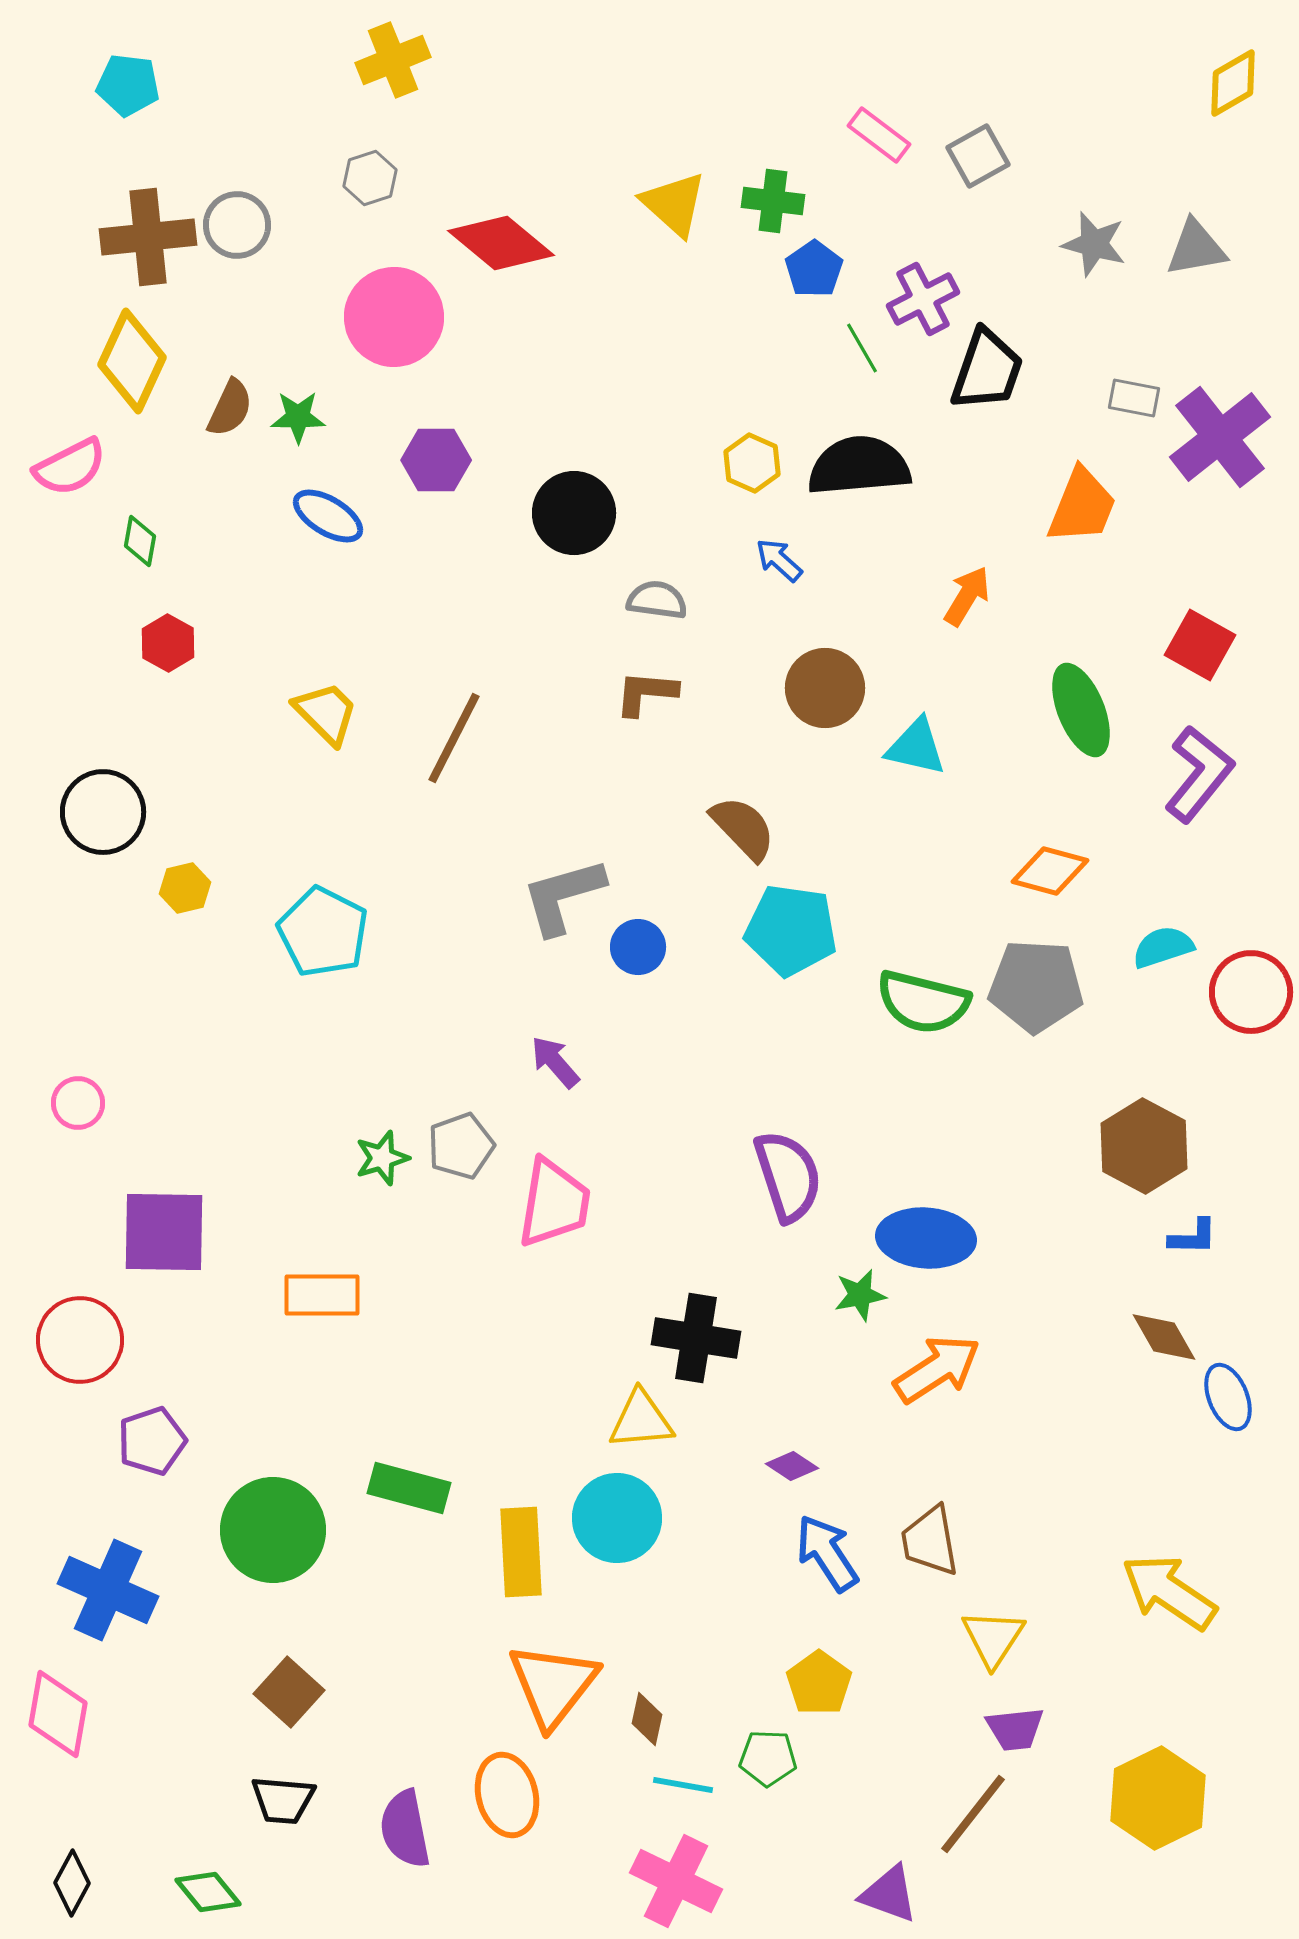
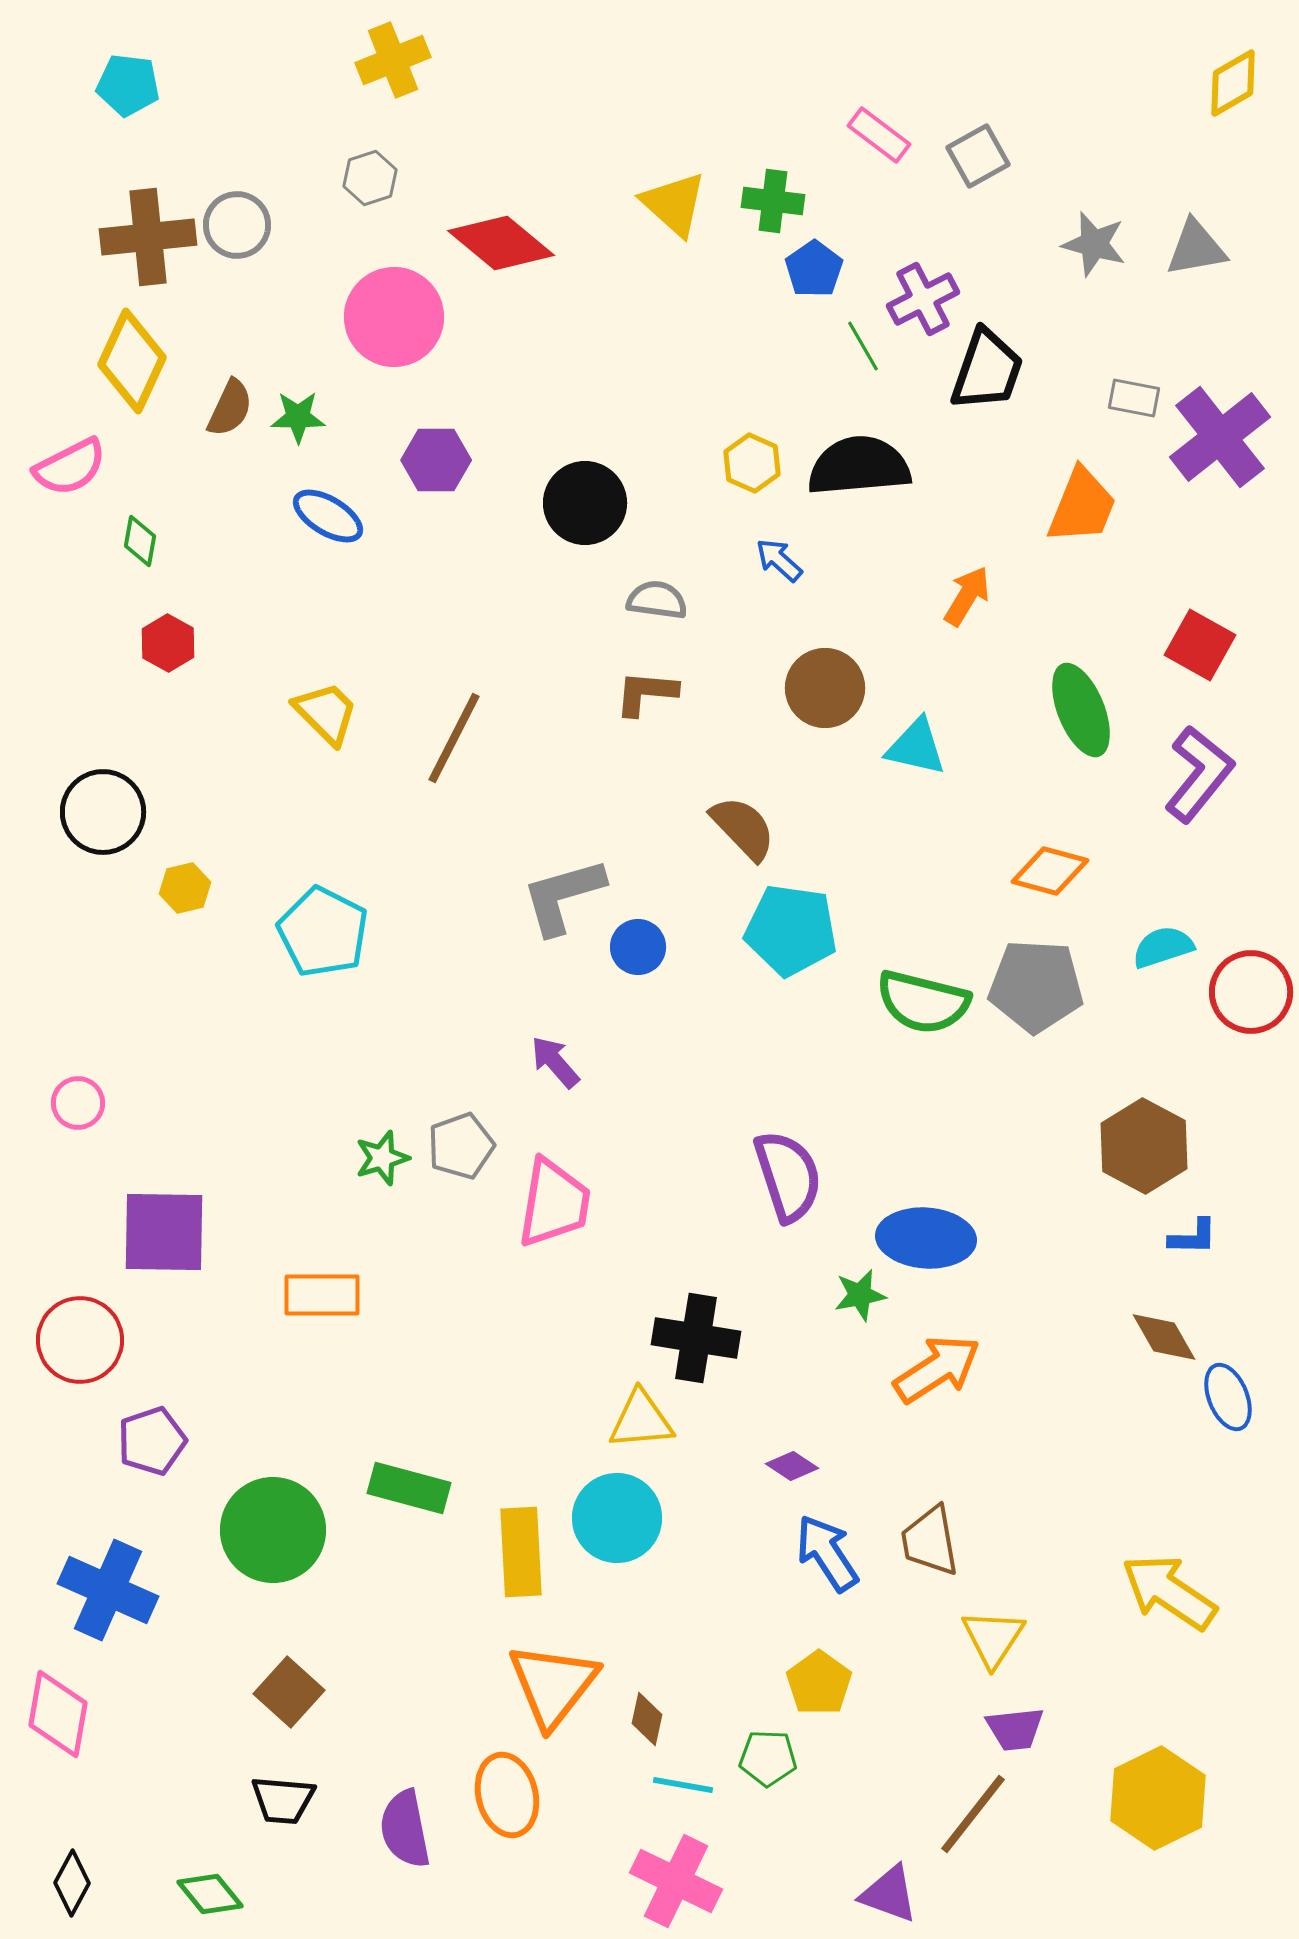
green line at (862, 348): moved 1 px right, 2 px up
black circle at (574, 513): moved 11 px right, 10 px up
green diamond at (208, 1892): moved 2 px right, 2 px down
